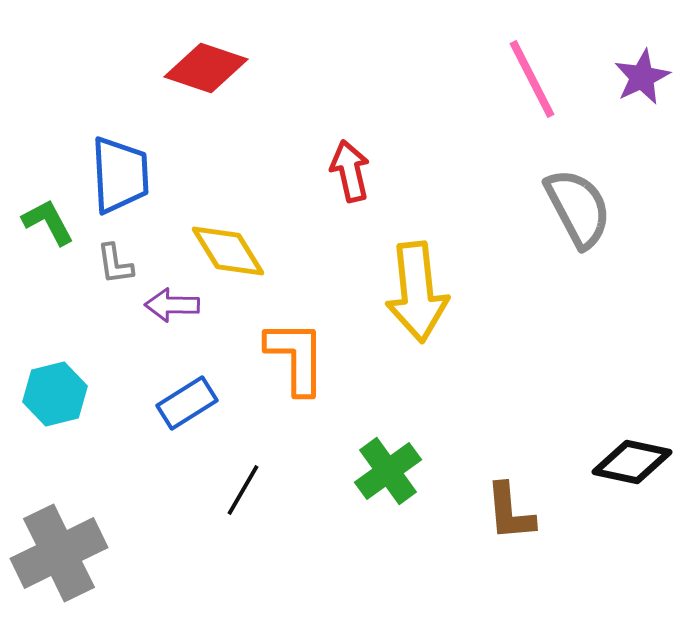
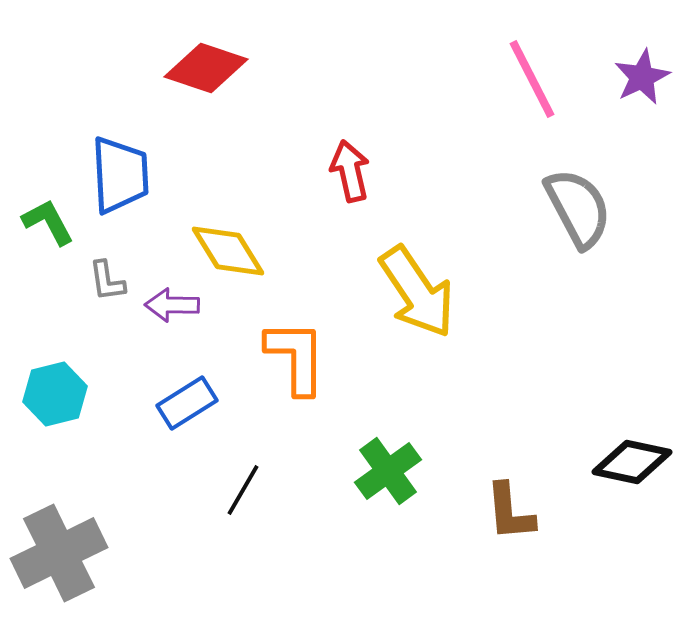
gray L-shape: moved 8 px left, 17 px down
yellow arrow: rotated 28 degrees counterclockwise
